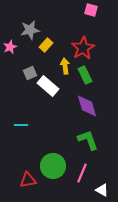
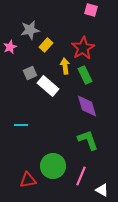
pink line: moved 1 px left, 3 px down
